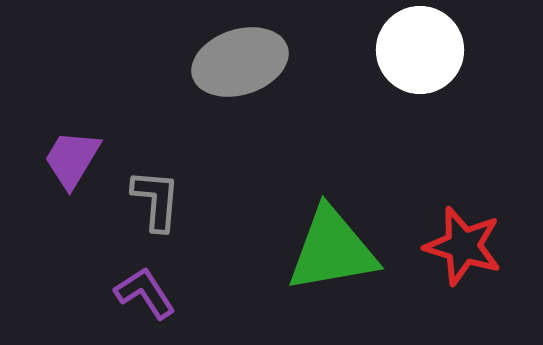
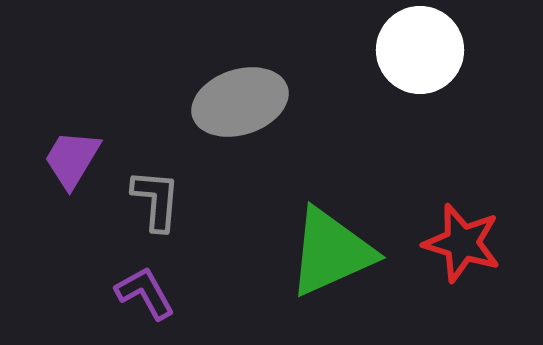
gray ellipse: moved 40 px down
red star: moved 1 px left, 3 px up
green triangle: moved 1 px left, 2 px down; rotated 14 degrees counterclockwise
purple L-shape: rotated 4 degrees clockwise
